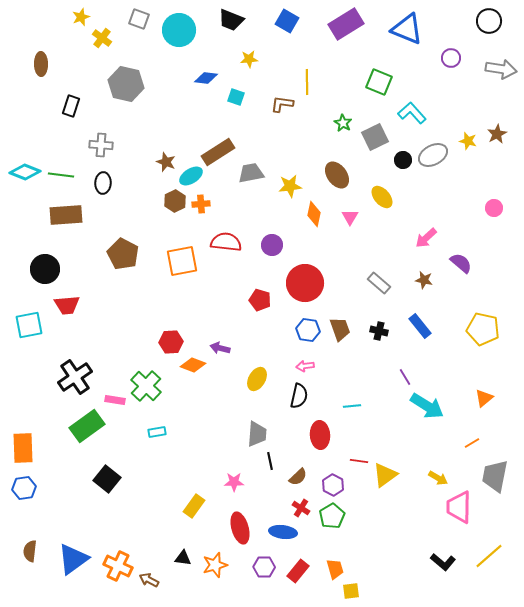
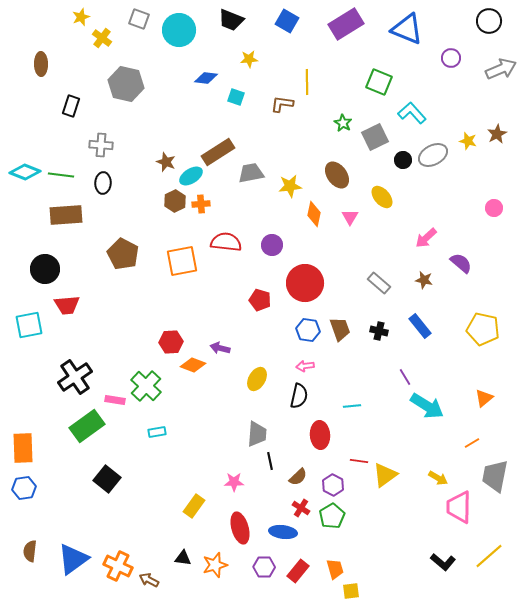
gray arrow at (501, 69): rotated 32 degrees counterclockwise
